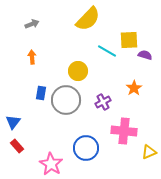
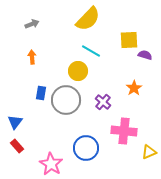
cyan line: moved 16 px left
purple cross: rotated 21 degrees counterclockwise
blue triangle: moved 2 px right
